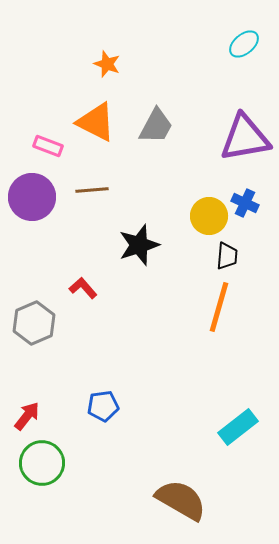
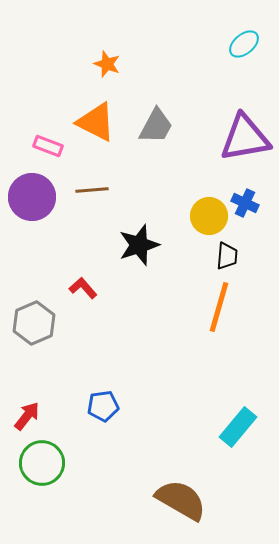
cyan rectangle: rotated 12 degrees counterclockwise
